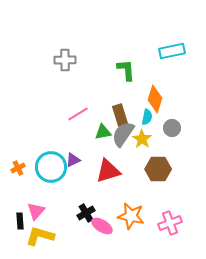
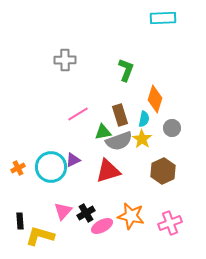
cyan rectangle: moved 9 px left, 33 px up; rotated 10 degrees clockwise
green L-shape: rotated 25 degrees clockwise
cyan semicircle: moved 3 px left, 2 px down
gray semicircle: moved 4 px left, 7 px down; rotated 144 degrees counterclockwise
brown hexagon: moved 5 px right, 2 px down; rotated 25 degrees counterclockwise
pink triangle: moved 27 px right
pink ellipse: rotated 60 degrees counterclockwise
